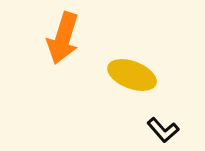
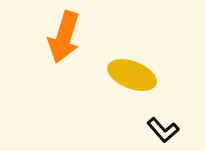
orange arrow: moved 1 px right, 1 px up
